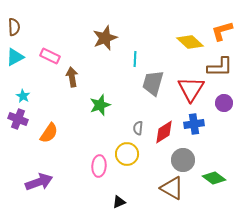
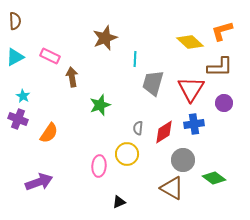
brown semicircle: moved 1 px right, 6 px up
